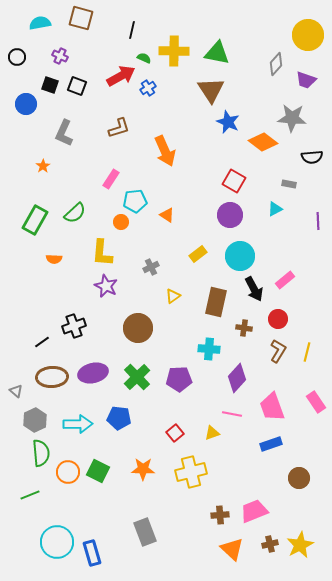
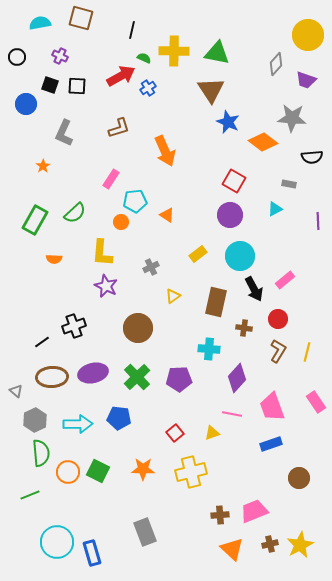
black square at (77, 86): rotated 18 degrees counterclockwise
